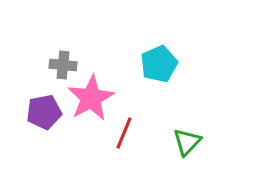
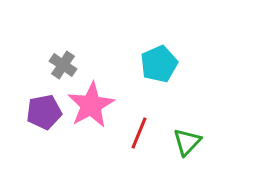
gray cross: rotated 28 degrees clockwise
pink star: moved 7 px down
red line: moved 15 px right
